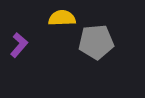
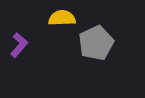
gray pentagon: moved 1 px down; rotated 20 degrees counterclockwise
